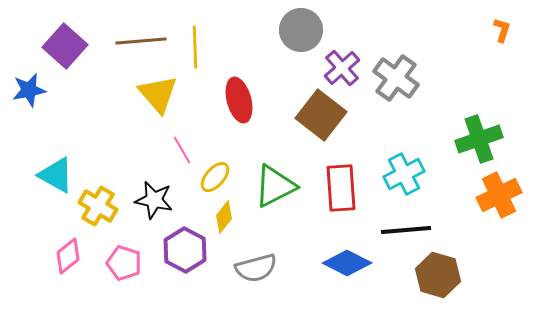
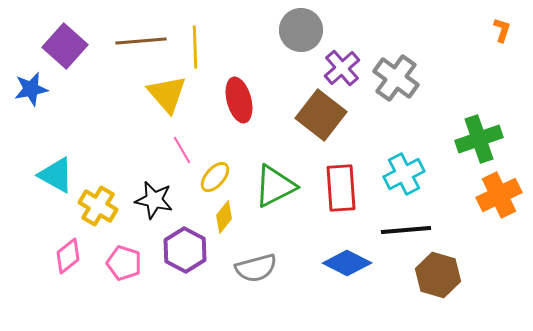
blue star: moved 2 px right, 1 px up
yellow triangle: moved 9 px right
